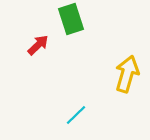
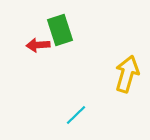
green rectangle: moved 11 px left, 11 px down
red arrow: rotated 140 degrees counterclockwise
